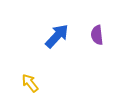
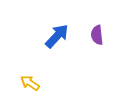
yellow arrow: rotated 18 degrees counterclockwise
